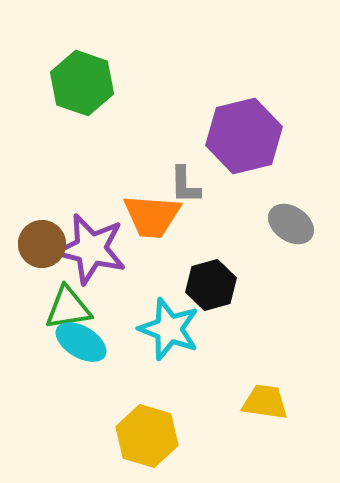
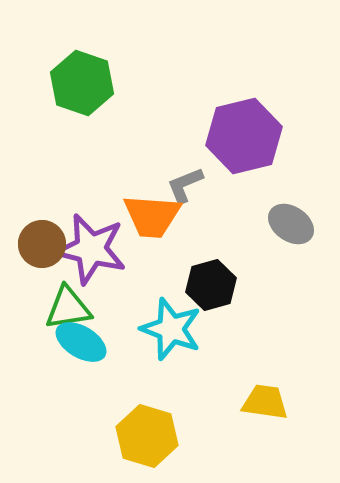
gray L-shape: rotated 69 degrees clockwise
cyan star: moved 2 px right
